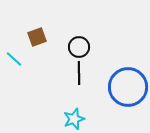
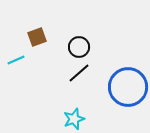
cyan line: moved 2 px right, 1 px down; rotated 66 degrees counterclockwise
black line: rotated 50 degrees clockwise
